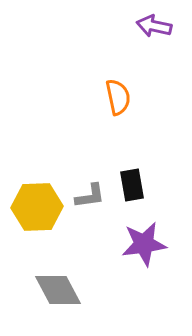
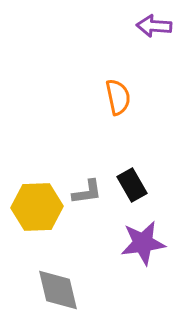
purple arrow: rotated 8 degrees counterclockwise
black rectangle: rotated 20 degrees counterclockwise
gray L-shape: moved 3 px left, 4 px up
purple star: moved 1 px left, 1 px up
gray diamond: rotated 15 degrees clockwise
